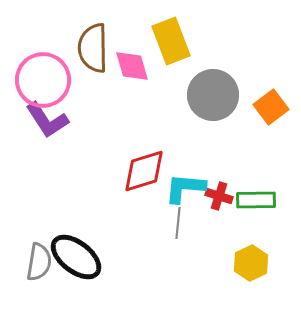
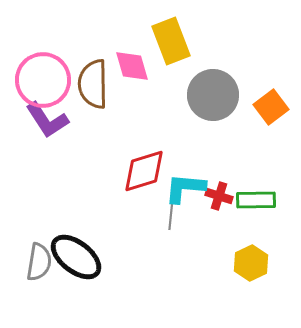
brown semicircle: moved 36 px down
gray line: moved 7 px left, 9 px up
